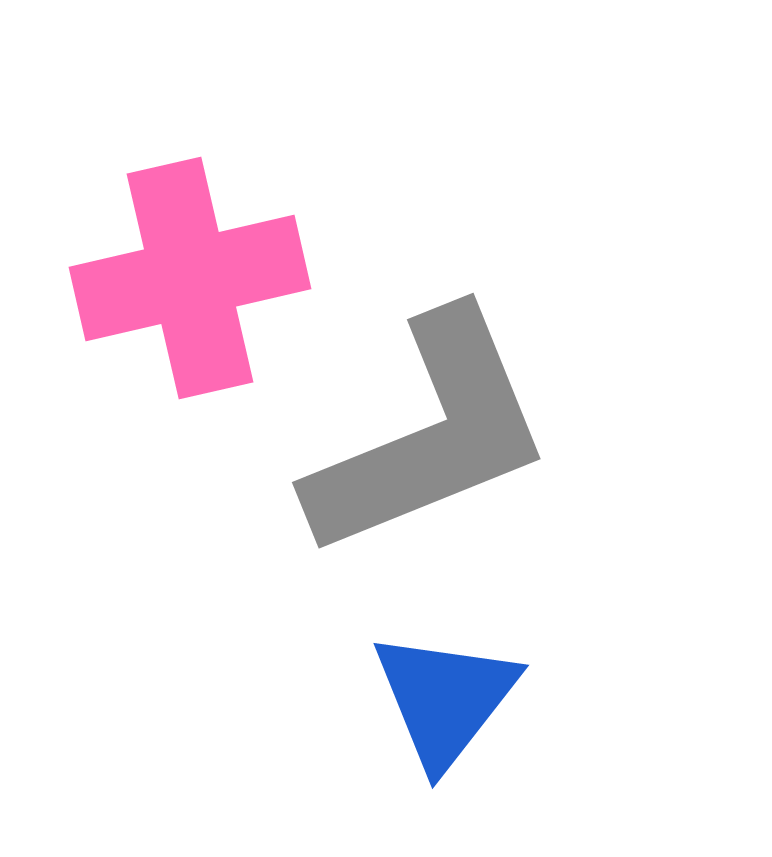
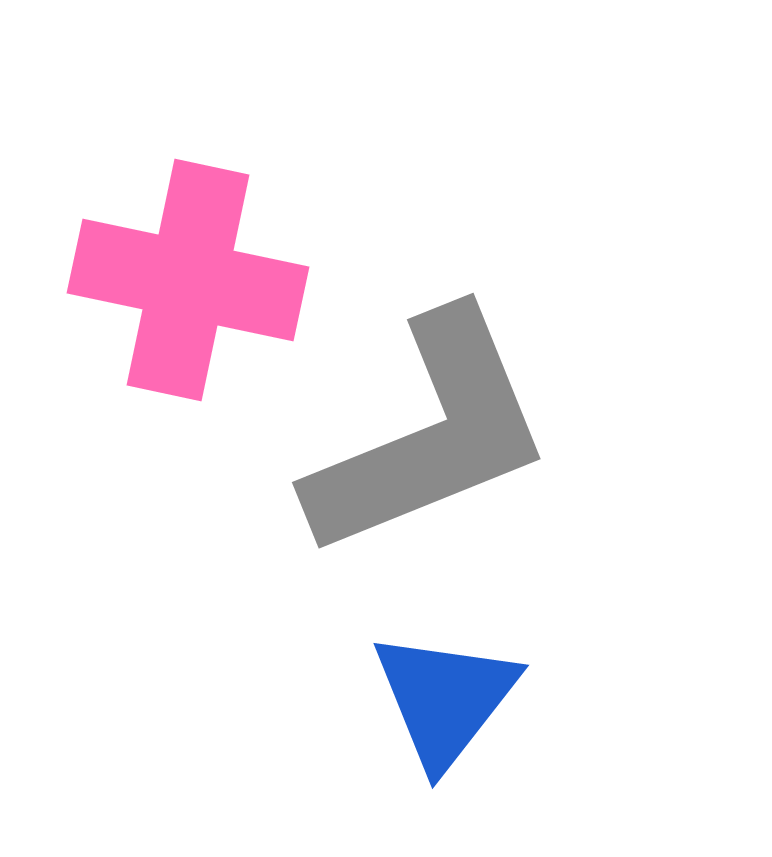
pink cross: moved 2 px left, 2 px down; rotated 25 degrees clockwise
